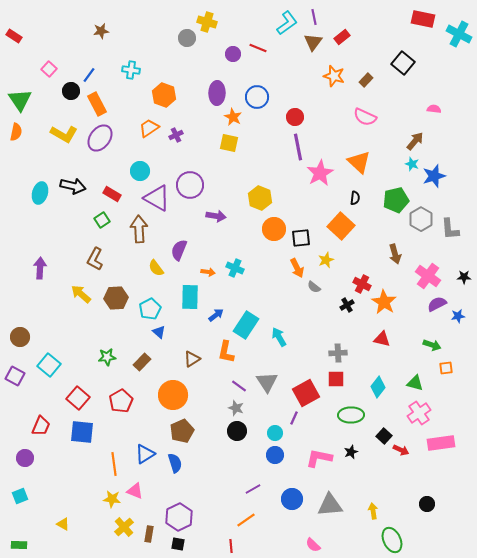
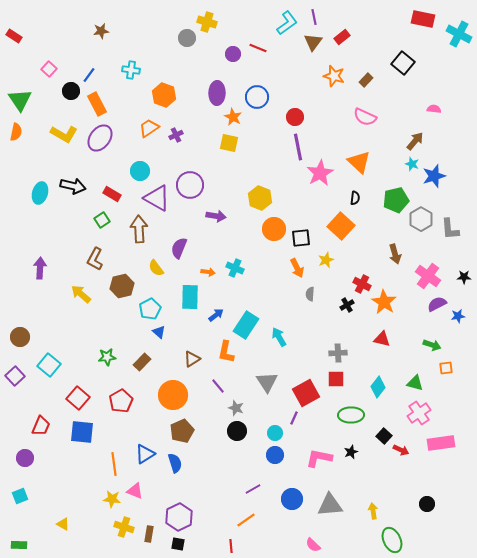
purple semicircle at (179, 250): moved 2 px up
gray semicircle at (314, 287): moved 4 px left, 7 px down; rotated 56 degrees clockwise
brown hexagon at (116, 298): moved 6 px right, 12 px up; rotated 10 degrees counterclockwise
purple square at (15, 376): rotated 18 degrees clockwise
purple line at (239, 386): moved 21 px left; rotated 14 degrees clockwise
yellow cross at (124, 527): rotated 30 degrees counterclockwise
